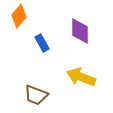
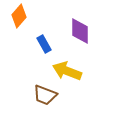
blue rectangle: moved 2 px right, 1 px down
yellow arrow: moved 14 px left, 6 px up
brown trapezoid: moved 9 px right
